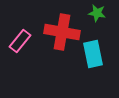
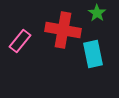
green star: rotated 24 degrees clockwise
red cross: moved 1 px right, 2 px up
